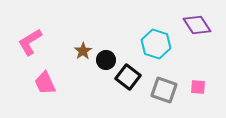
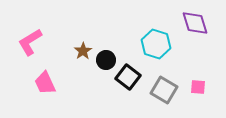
purple diamond: moved 2 px left, 2 px up; rotated 16 degrees clockwise
gray square: rotated 12 degrees clockwise
